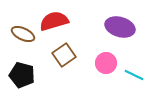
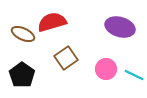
red semicircle: moved 2 px left, 1 px down
brown square: moved 2 px right, 3 px down
pink circle: moved 6 px down
black pentagon: rotated 20 degrees clockwise
